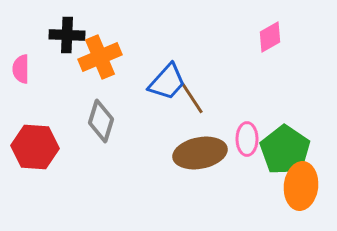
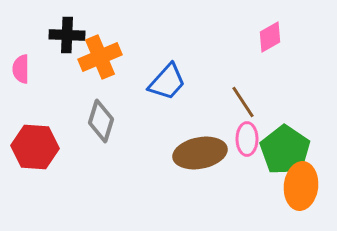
brown line: moved 51 px right, 4 px down
